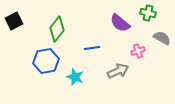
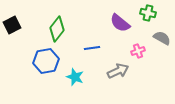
black square: moved 2 px left, 4 px down
